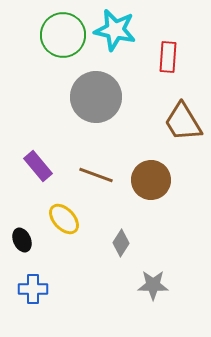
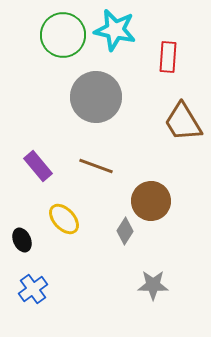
brown line: moved 9 px up
brown circle: moved 21 px down
gray diamond: moved 4 px right, 12 px up
blue cross: rotated 36 degrees counterclockwise
